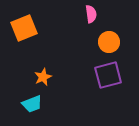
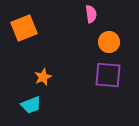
purple square: rotated 20 degrees clockwise
cyan trapezoid: moved 1 px left, 1 px down
